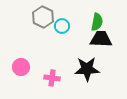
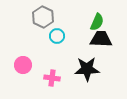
green semicircle: rotated 12 degrees clockwise
cyan circle: moved 5 px left, 10 px down
pink circle: moved 2 px right, 2 px up
